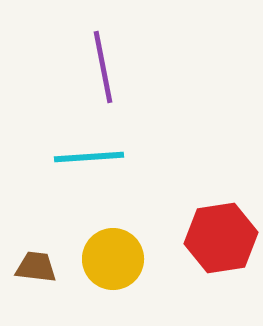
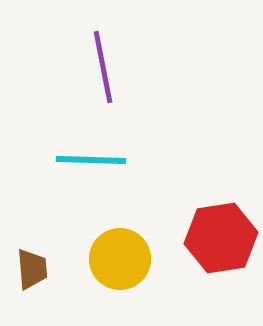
cyan line: moved 2 px right, 3 px down; rotated 6 degrees clockwise
yellow circle: moved 7 px right
brown trapezoid: moved 4 px left, 2 px down; rotated 78 degrees clockwise
